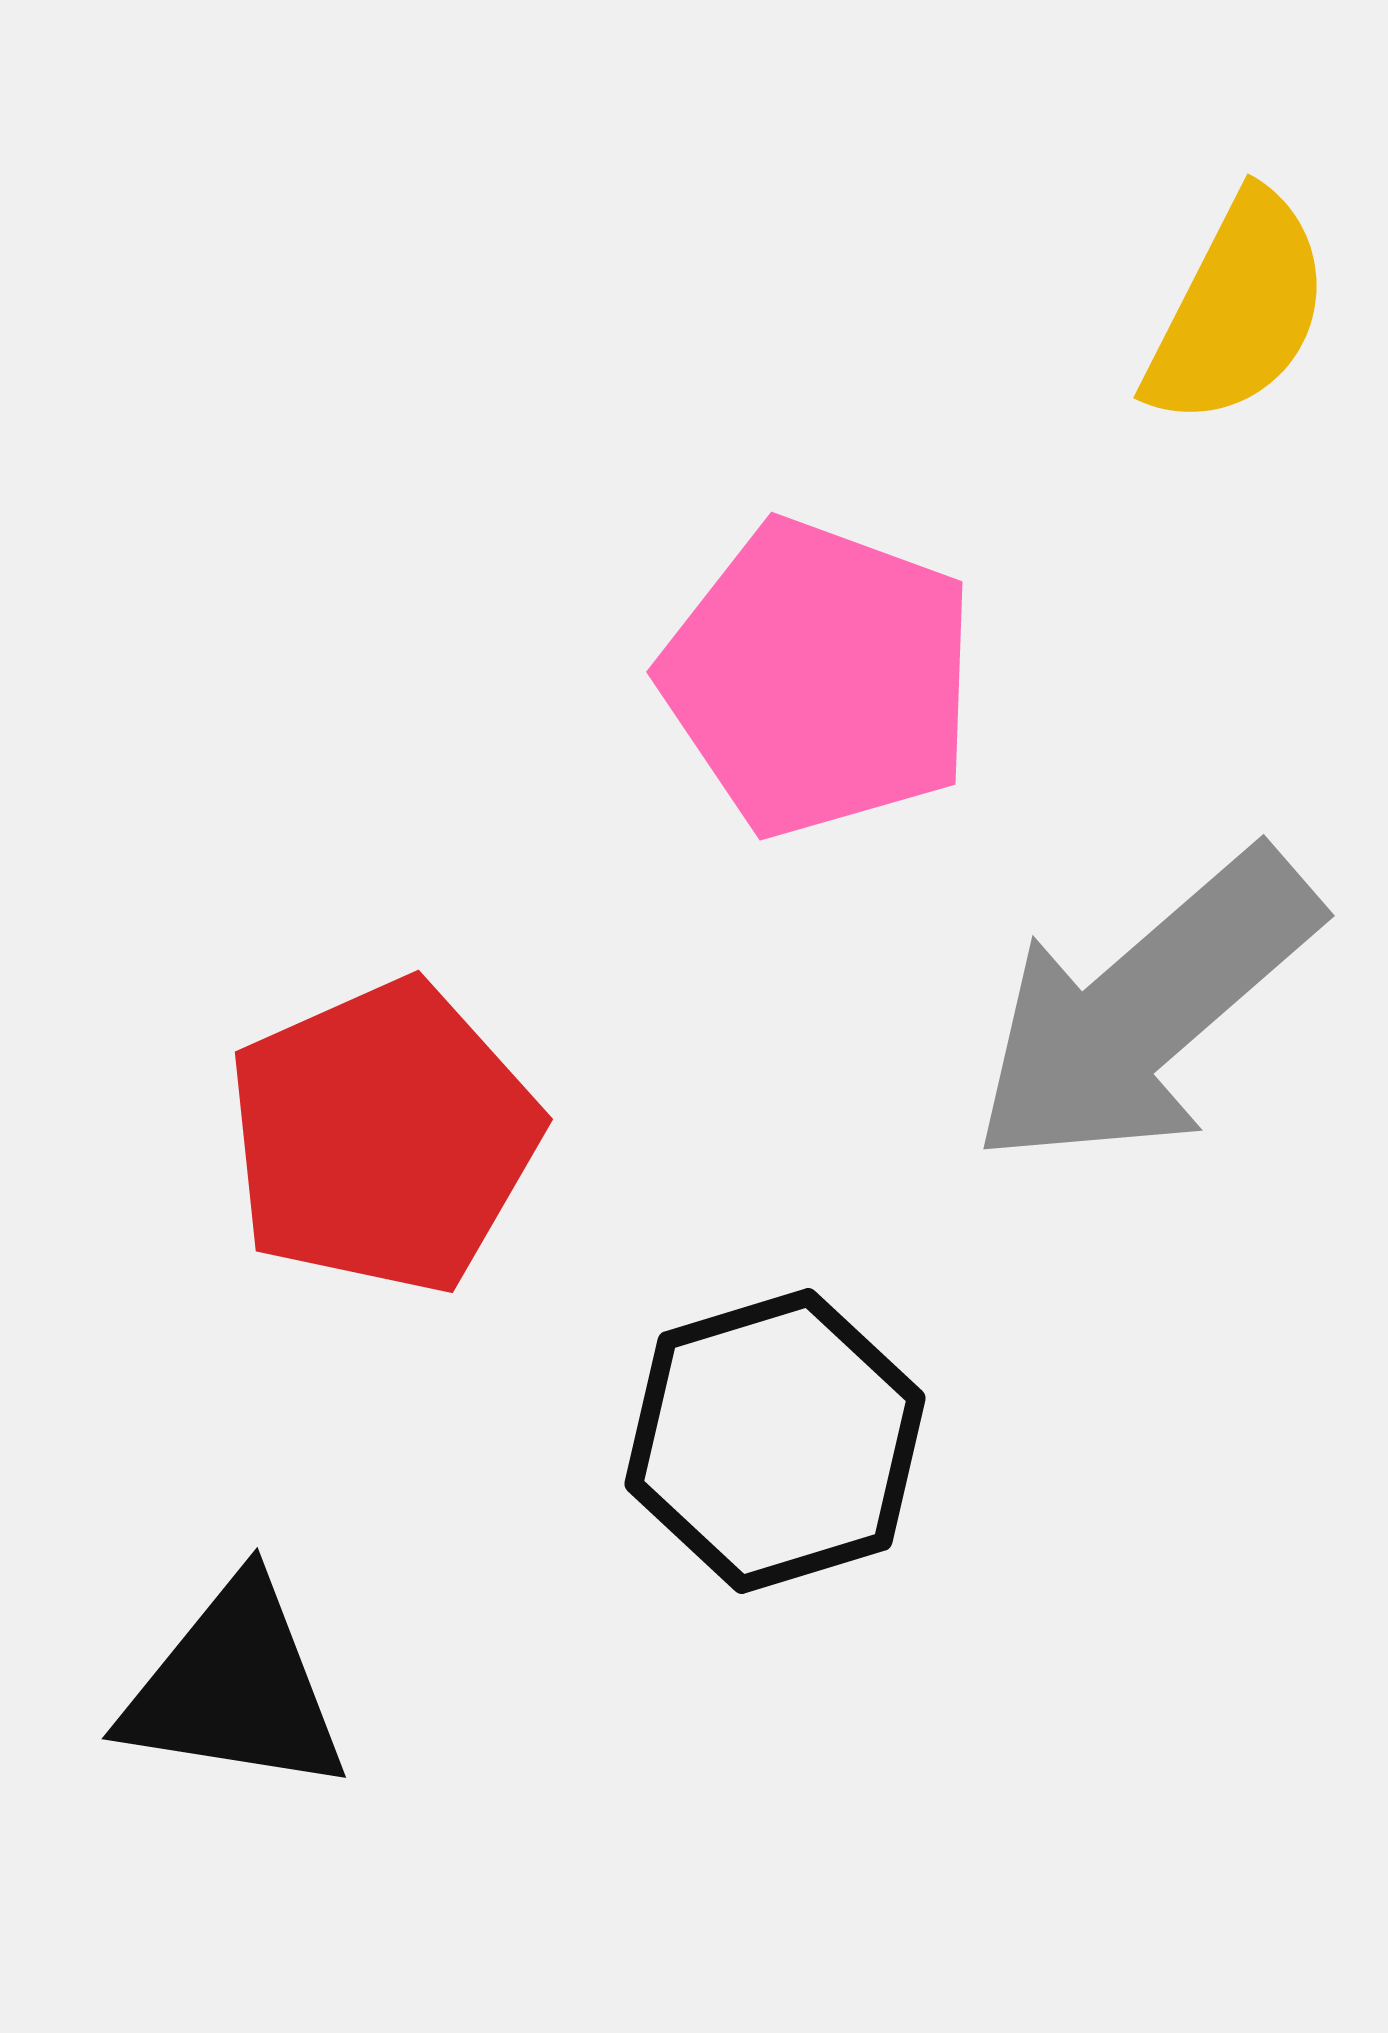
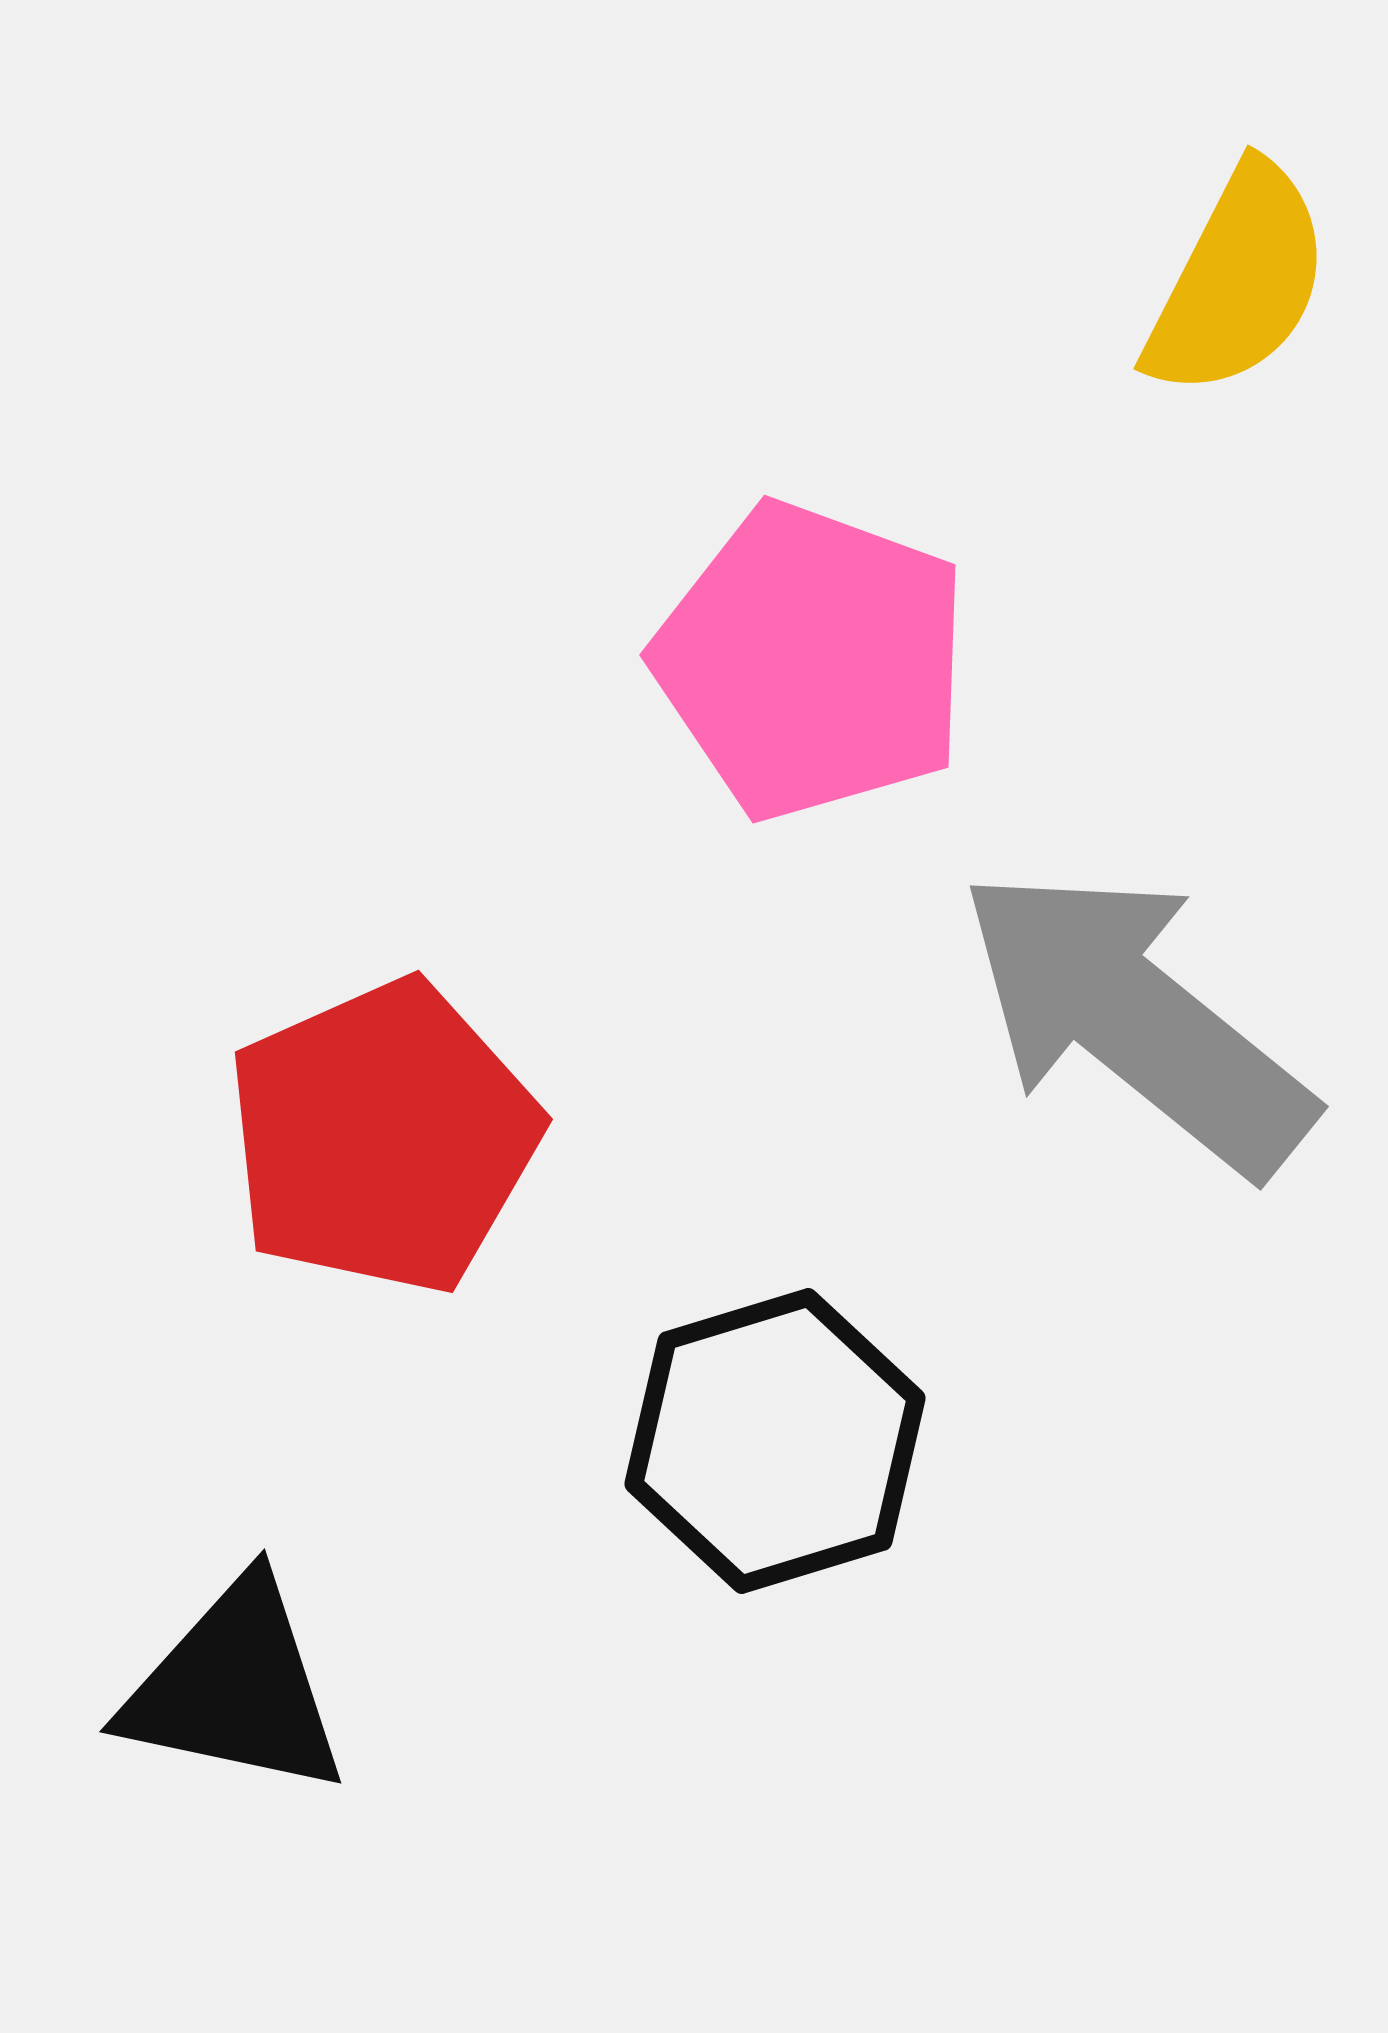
yellow semicircle: moved 29 px up
pink pentagon: moved 7 px left, 17 px up
gray arrow: moved 9 px left, 11 px down; rotated 80 degrees clockwise
black triangle: rotated 3 degrees clockwise
